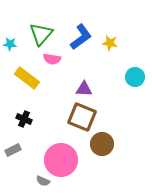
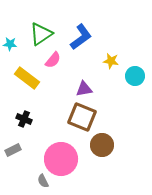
green triangle: rotated 15 degrees clockwise
yellow star: moved 1 px right, 18 px down
pink semicircle: moved 1 px right, 1 px down; rotated 60 degrees counterclockwise
cyan circle: moved 1 px up
purple triangle: rotated 12 degrees counterclockwise
brown circle: moved 1 px down
pink circle: moved 1 px up
gray semicircle: rotated 40 degrees clockwise
